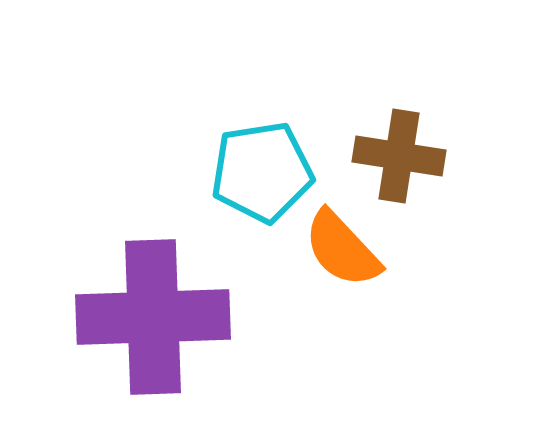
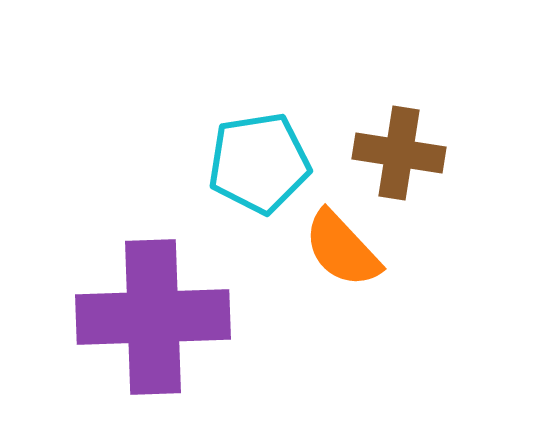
brown cross: moved 3 px up
cyan pentagon: moved 3 px left, 9 px up
